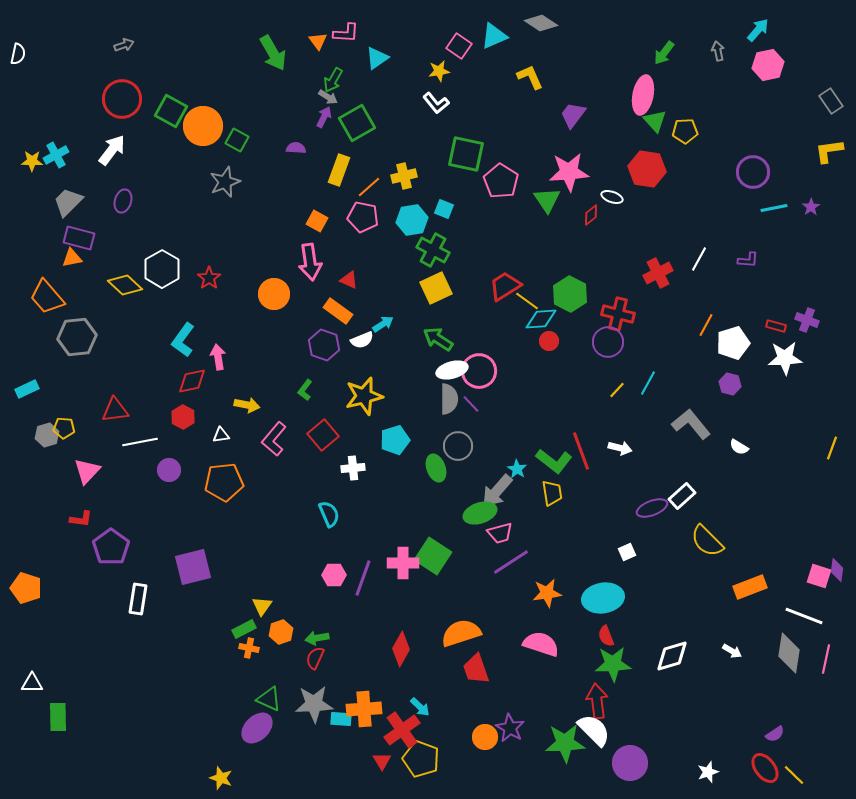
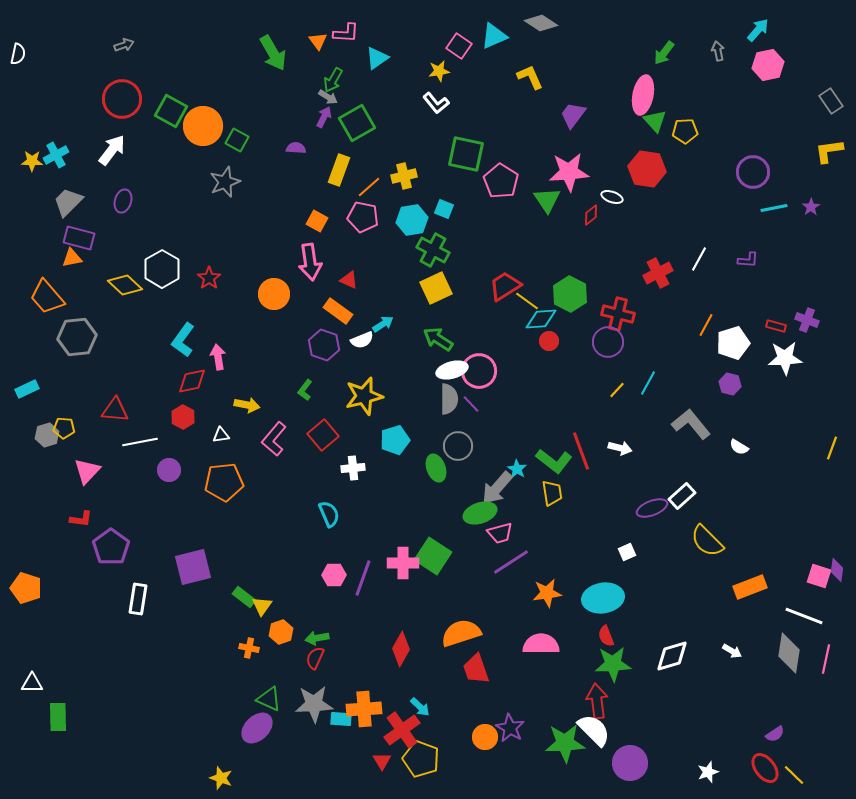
red triangle at (115, 410): rotated 12 degrees clockwise
gray arrow at (497, 491): moved 3 px up
green rectangle at (244, 629): moved 32 px up; rotated 65 degrees clockwise
pink semicircle at (541, 644): rotated 18 degrees counterclockwise
